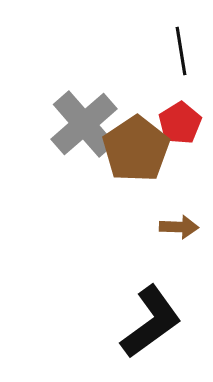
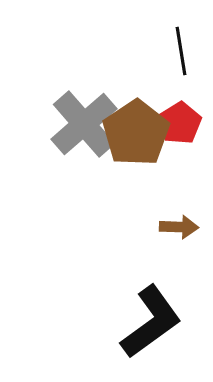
brown pentagon: moved 16 px up
